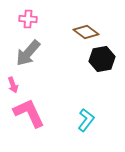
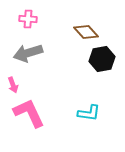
brown diamond: rotated 10 degrees clockwise
gray arrow: rotated 32 degrees clockwise
cyan L-shape: moved 3 px right, 7 px up; rotated 60 degrees clockwise
